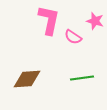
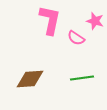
pink L-shape: moved 1 px right
pink semicircle: moved 3 px right, 1 px down
brown diamond: moved 3 px right
